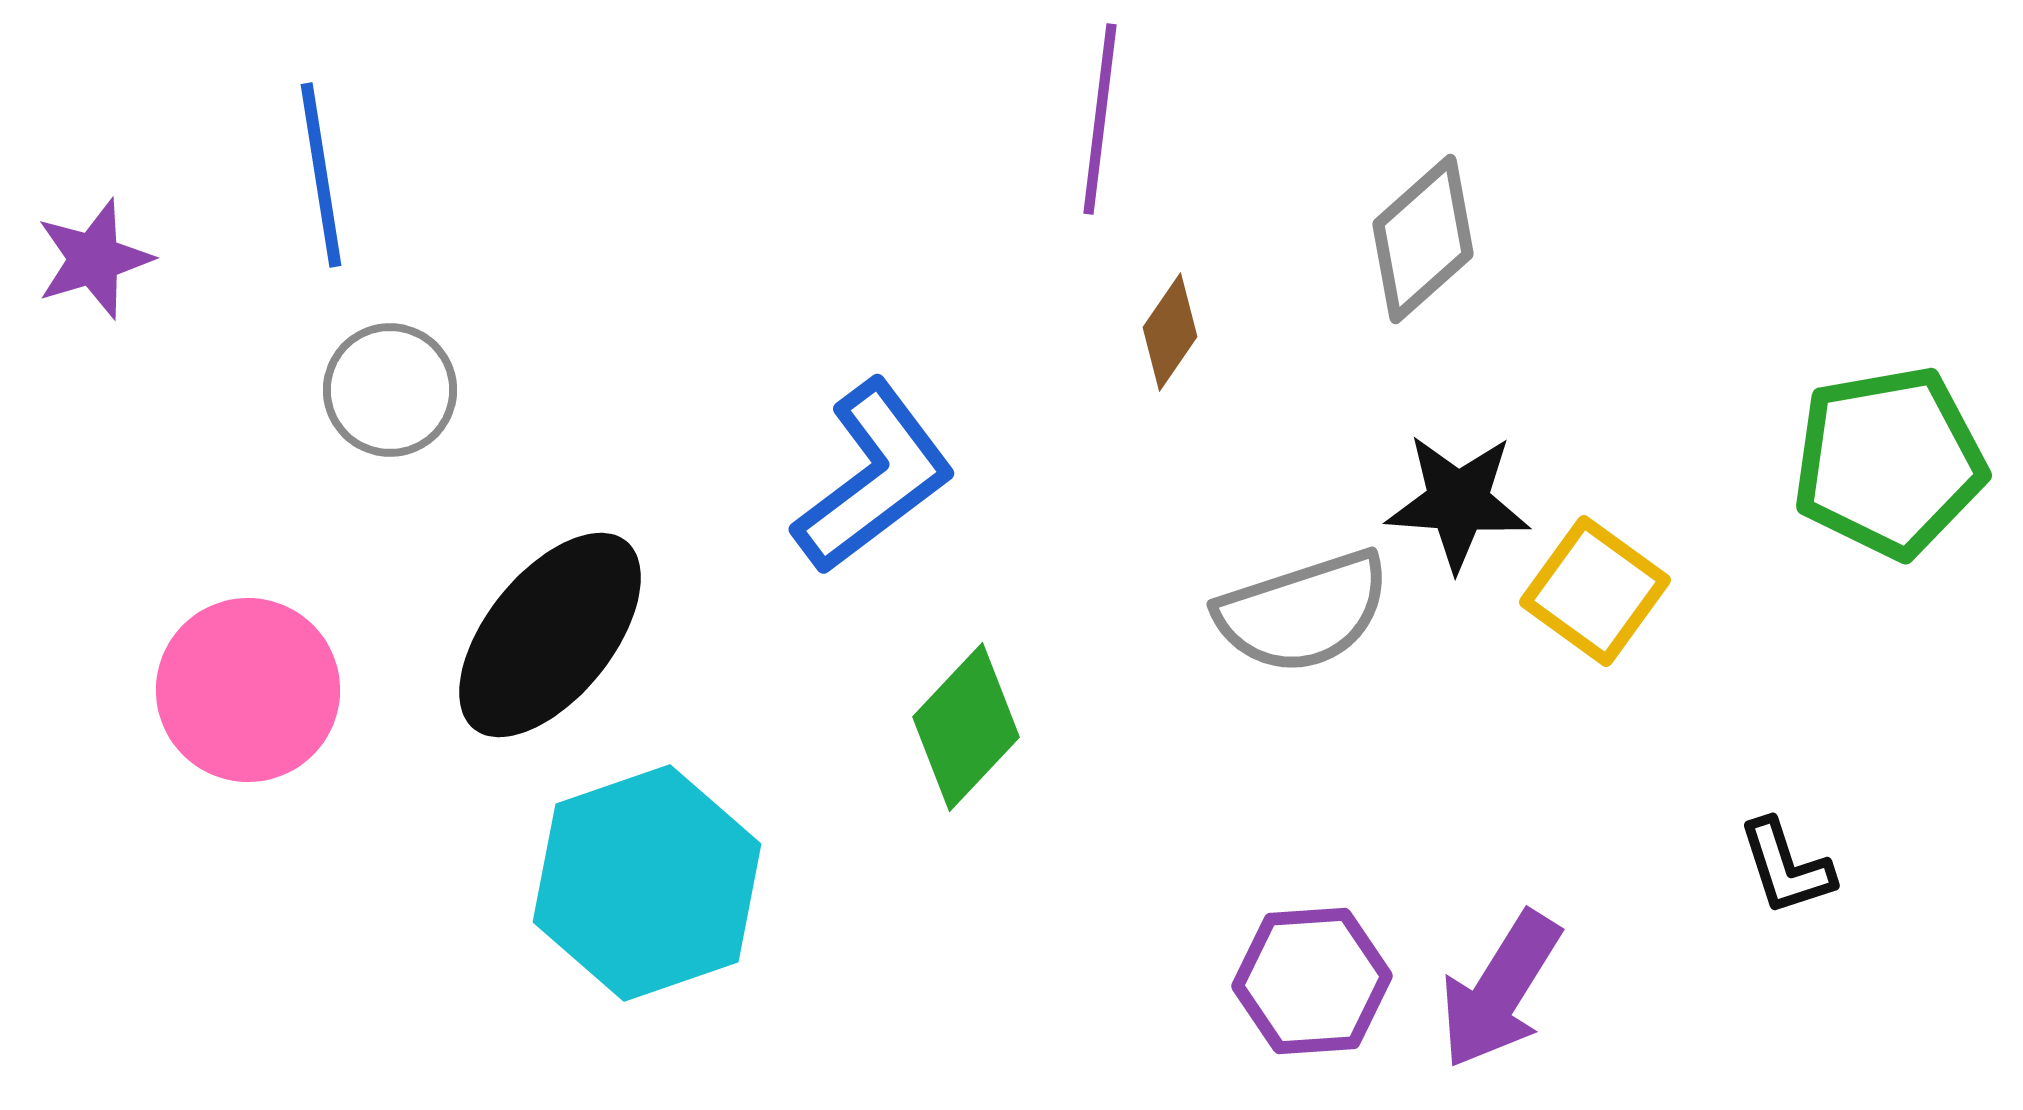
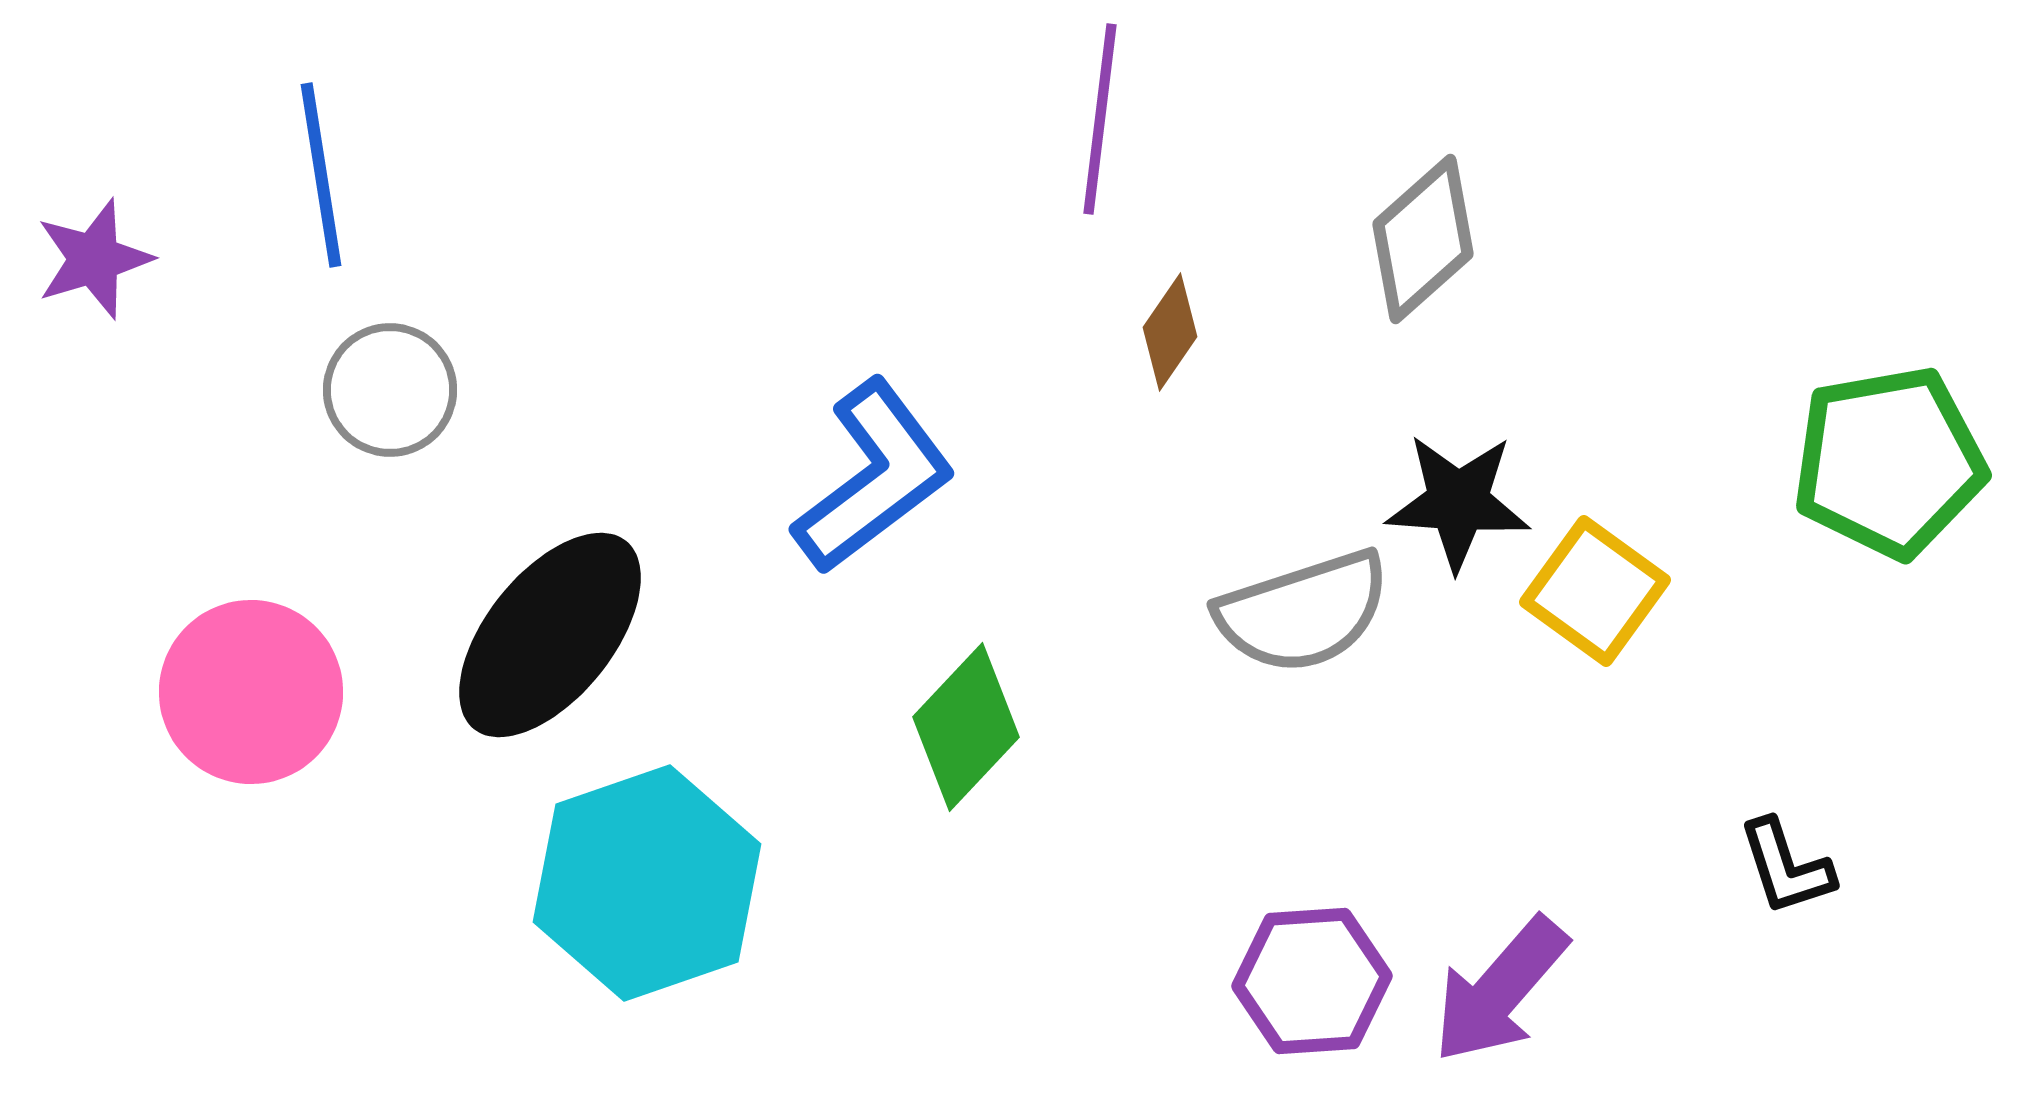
pink circle: moved 3 px right, 2 px down
purple arrow: rotated 9 degrees clockwise
